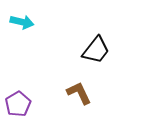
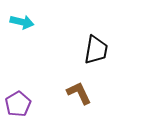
black trapezoid: rotated 28 degrees counterclockwise
